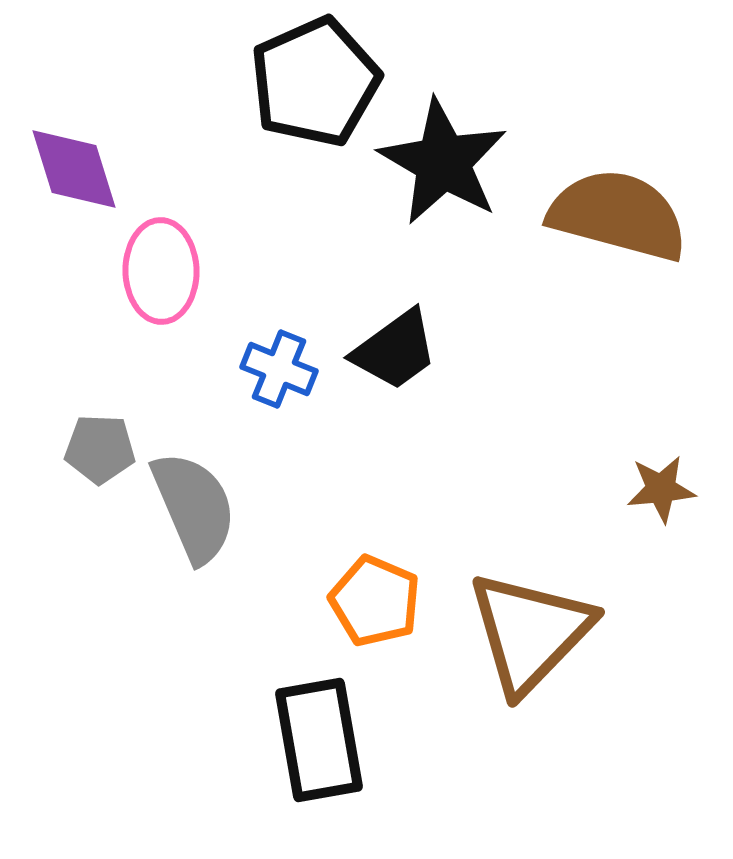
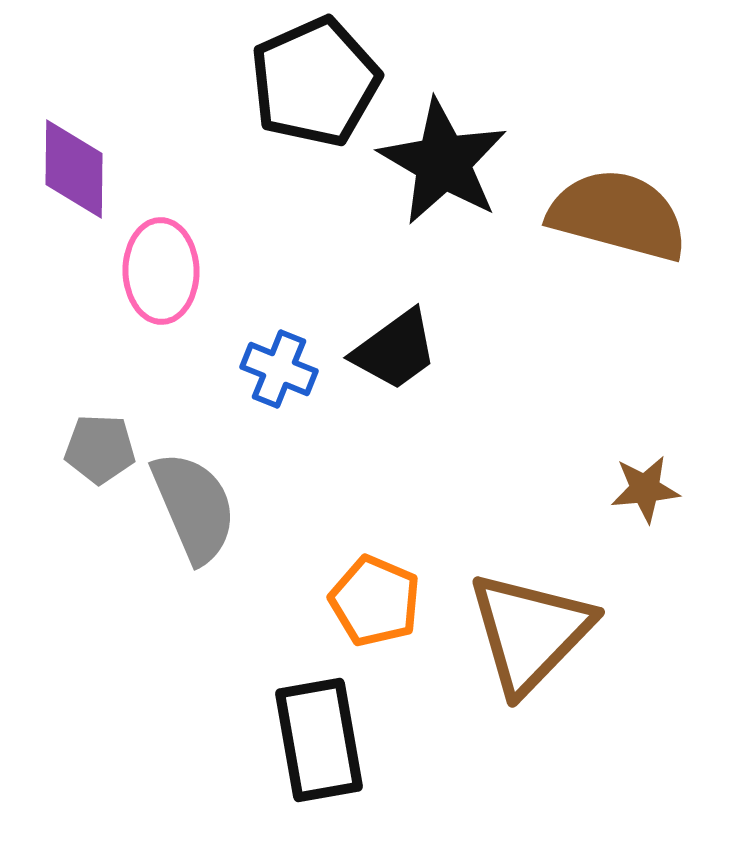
purple diamond: rotated 18 degrees clockwise
brown star: moved 16 px left
